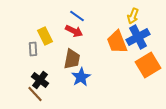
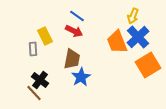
blue cross: rotated 15 degrees counterclockwise
brown line: moved 1 px left, 1 px up
